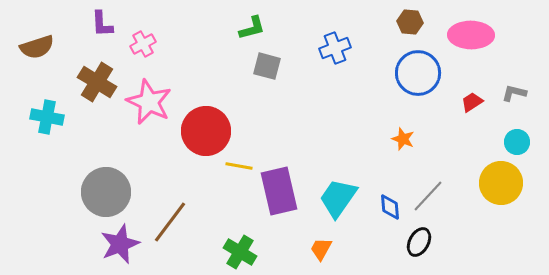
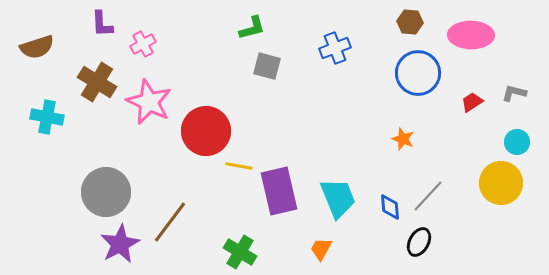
cyan trapezoid: rotated 123 degrees clockwise
purple star: rotated 6 degrees counterclockwise
